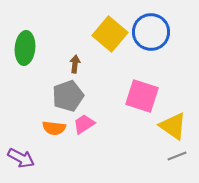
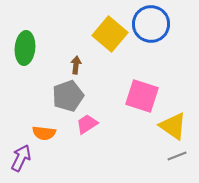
blue circle: moved 8 px up
brown arrow: moved 1 px right, 1 px down
pink trapezoid: moved 3 px right
orange semicircle: moved 10 px left, 5 px down
purple arrow: rotated 92 degrees counterclockwise
